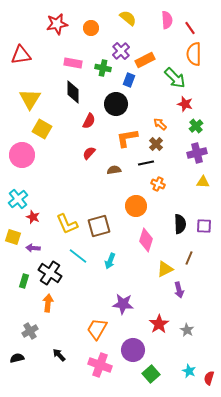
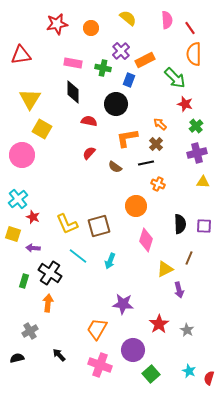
red semicircle at (89, 121): rotated 105 degrees counterclockwise
brown semicircle at (114, 170): moved 1 px right, 3 px up; rotated 136 degrees counterclockwise
yellow square at (13, 237): moved 3 px up
